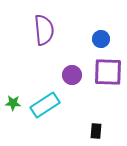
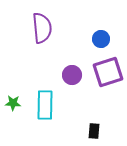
purple semicircle: moved 2 px left, 2 px up
purple square: rotated 20 degrees counterclockwise
cyan rectangle: rotated 56 degrees counterclockwise
black rectangle: moved 2 px left
